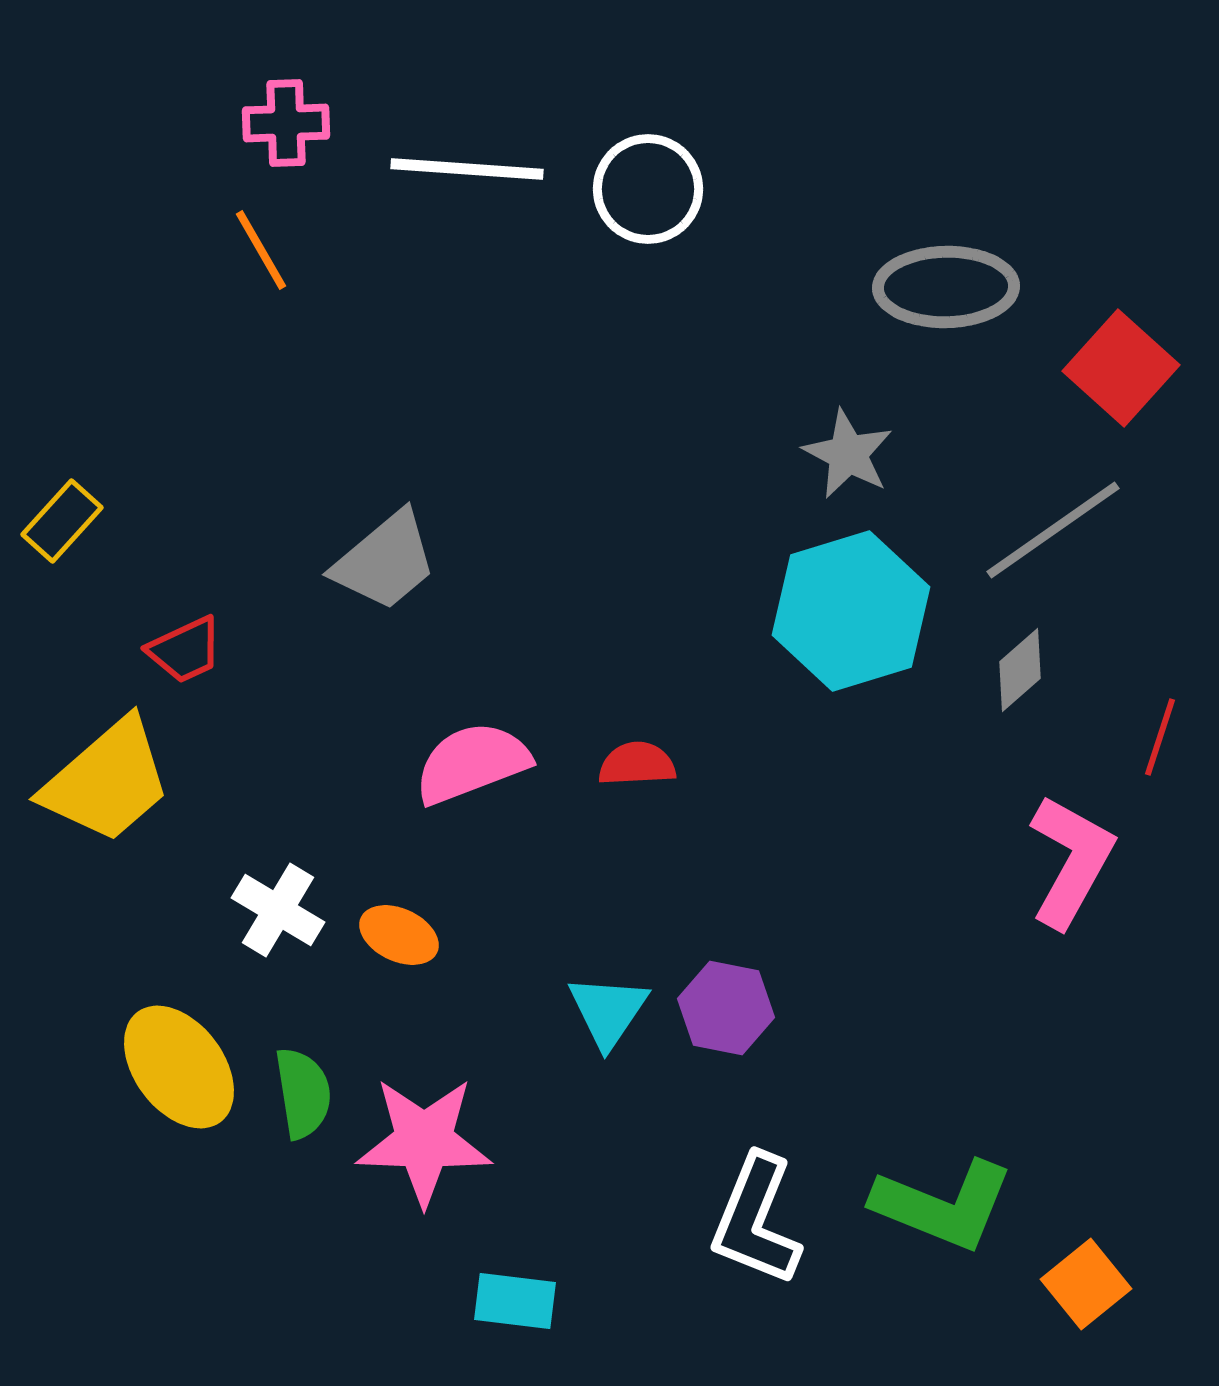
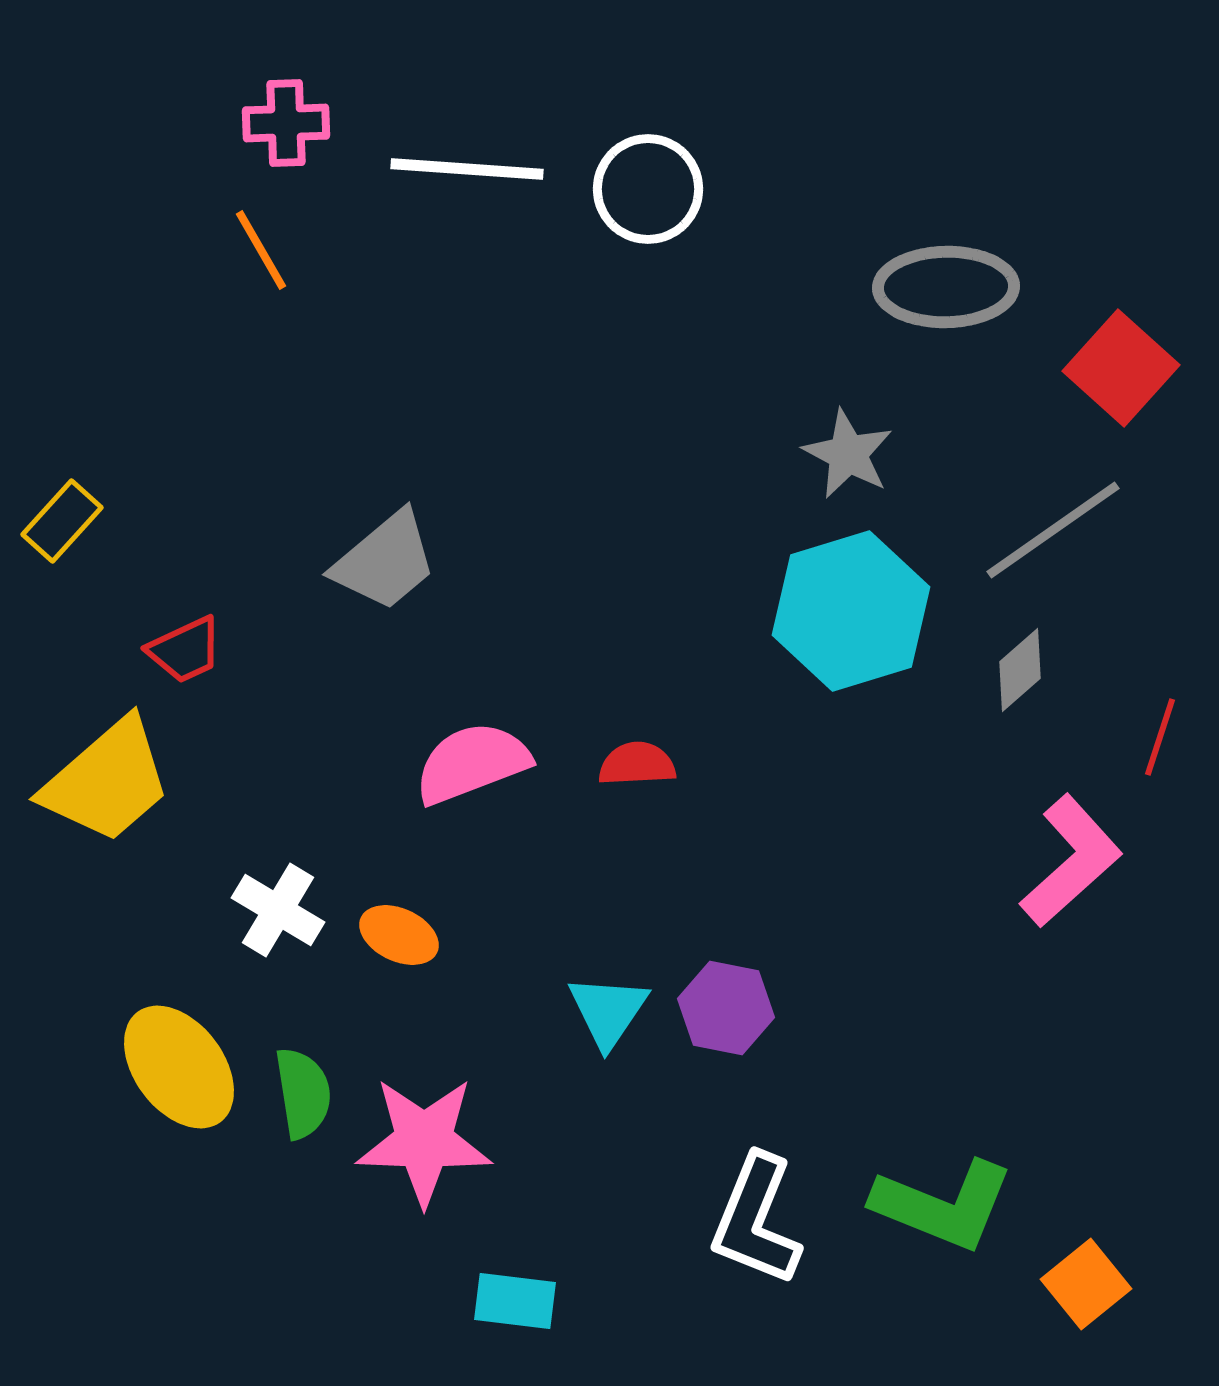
pink L-shape: rotated 19 degrees clockwise
